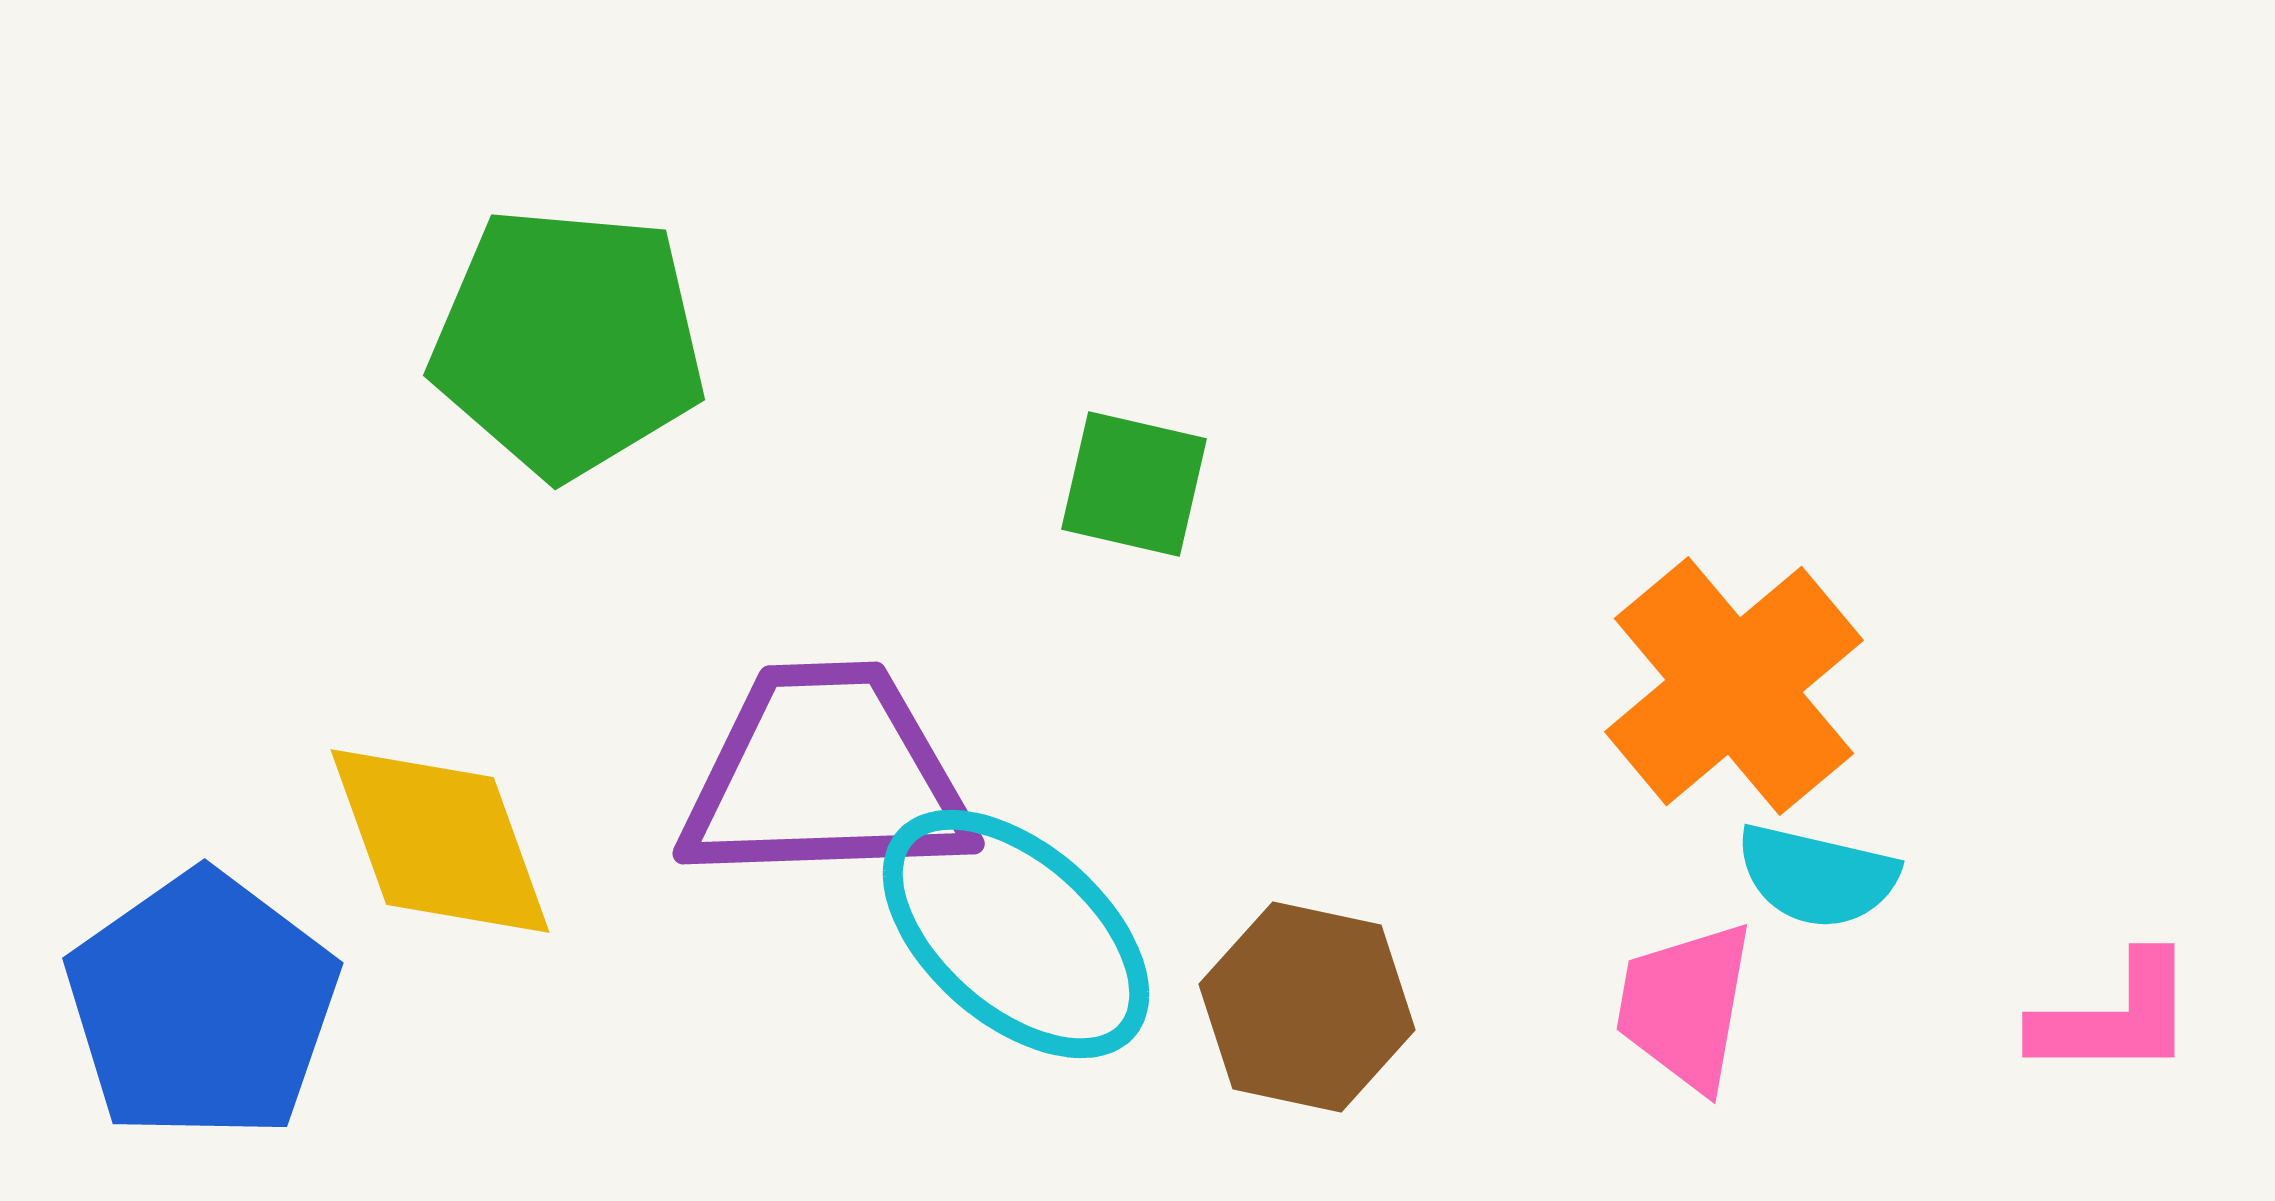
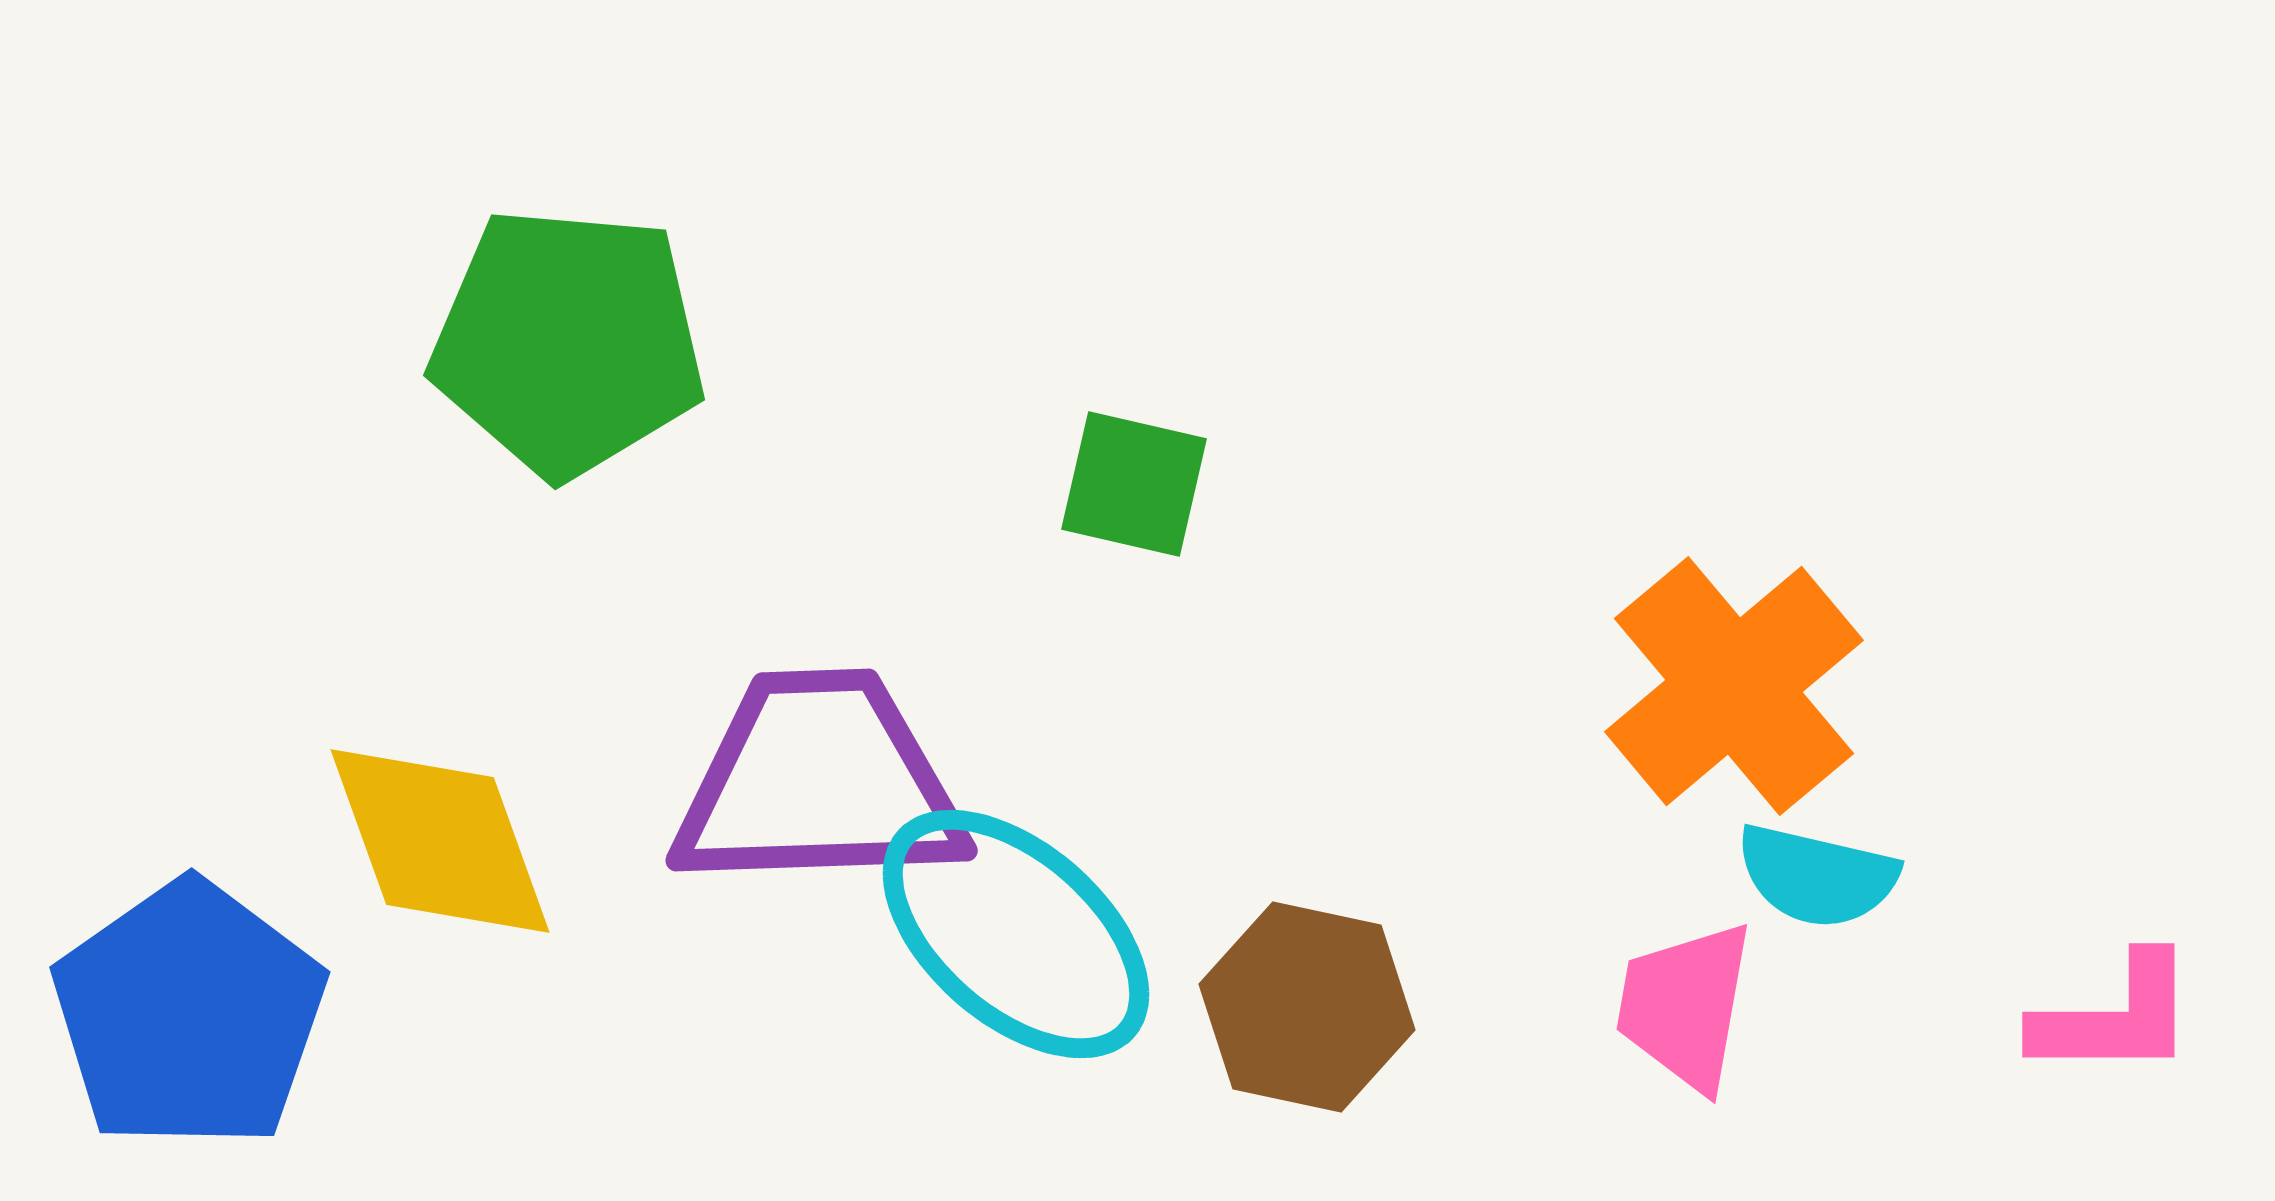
purple trapezoid: moved 7 px left, 7 px down
blue pentagon: moved 13 px left, 9 px down
